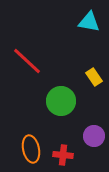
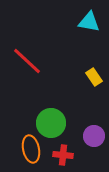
green circle: moved 10 px left, 22 px down
